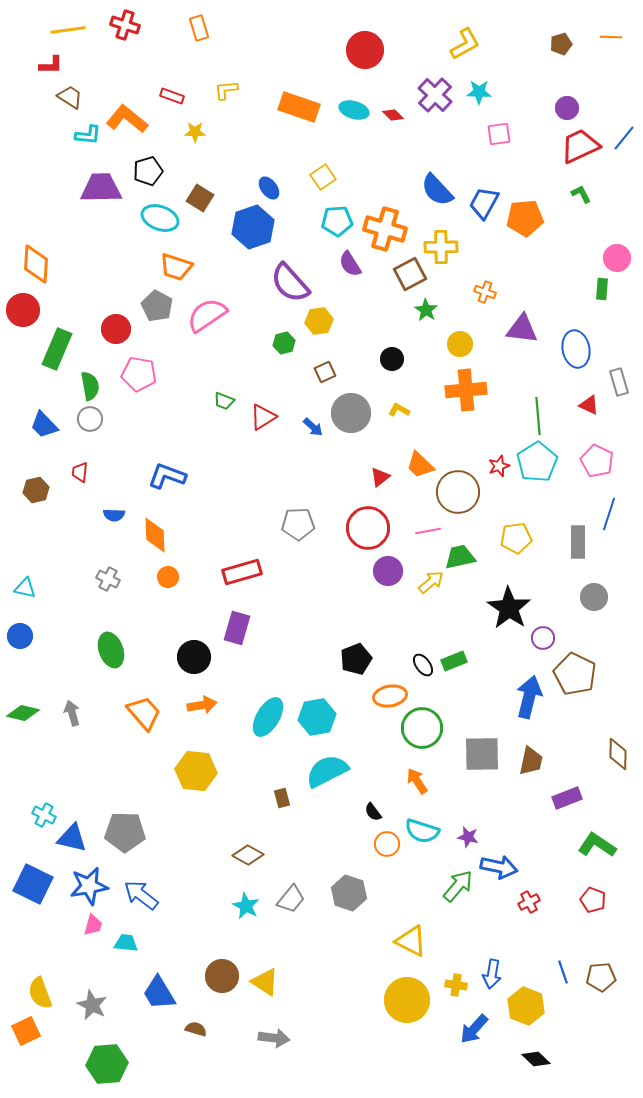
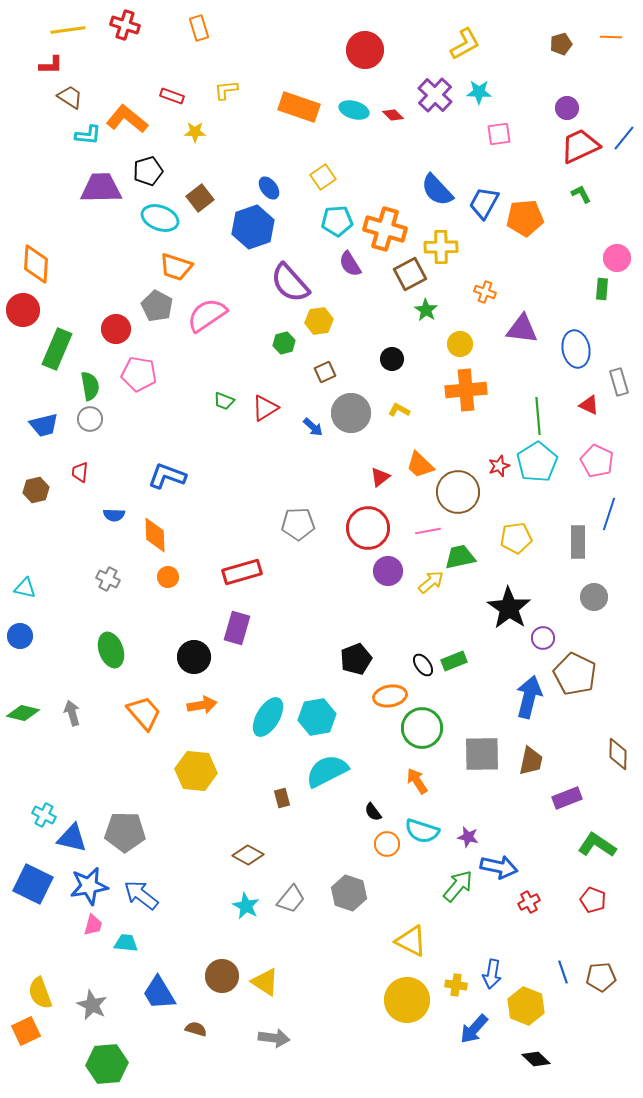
brown square at (200, 198): rotated 20 degrees clockwise
red triangle at (263, 417): moved 2 px right, 9 px up
blue trapezoid at (44, 425): rotated 60 degrees counterclockwise
